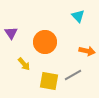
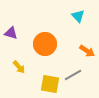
purple triangle: rotated 40 degrees counterclockwise
orange circle: moved 2 px down
orange arrow: rotated 21 degrees clockwise
yellow arrow: moved 5 px left, 3 px down
yellow square: moved 1 px right, 3 px down
